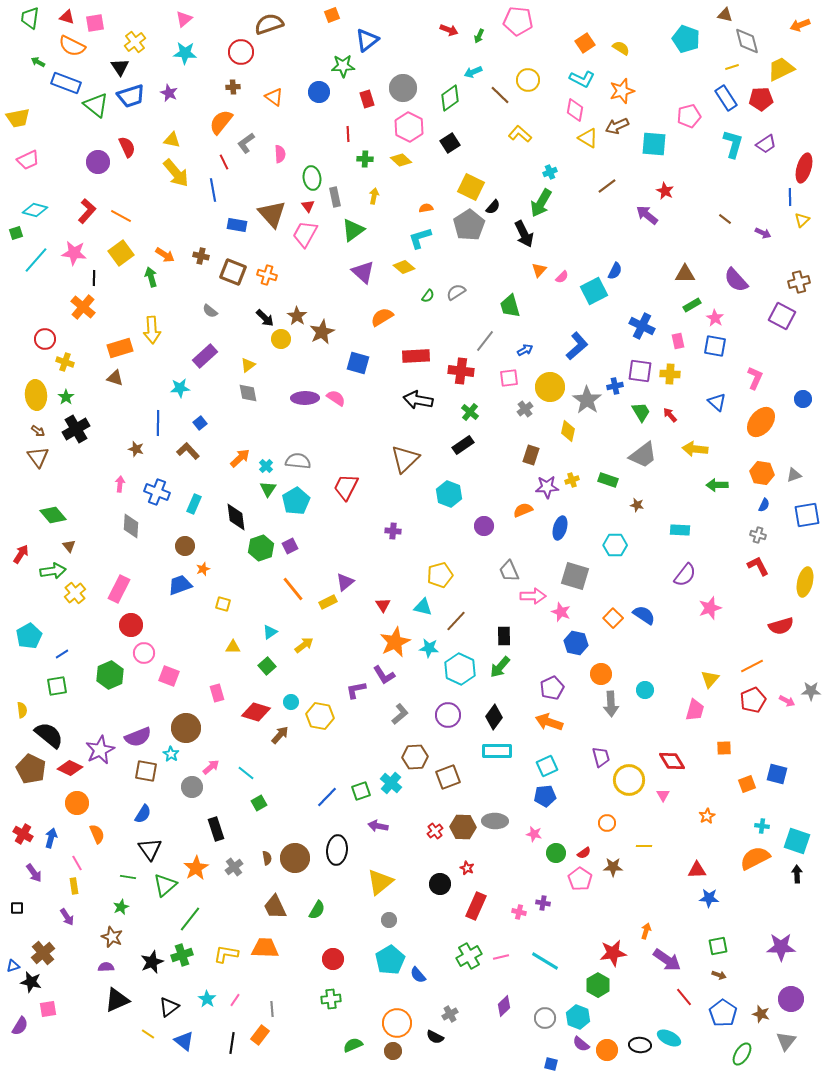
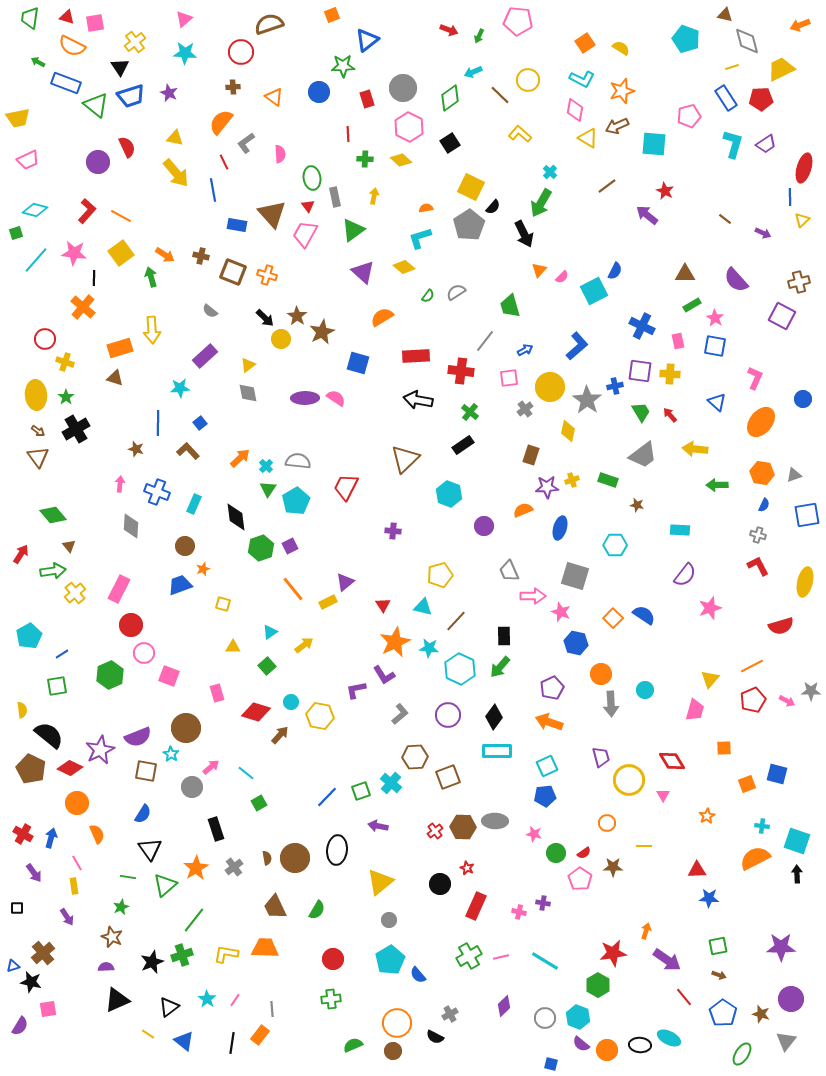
yellow triangle at (172, 140): moved 3 px right, 2 px up
cyan cross at (550, 172): rotated 24 degrees counterclockwise
green line at (190, 919): moved 4 px right, 1 px down
